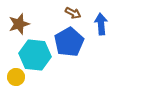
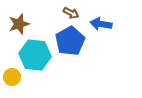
brown arrow: moved 2 px left
blue arrow: rotated 75 degrees counterclockwise
blue pentagon: moved 1 px right, 1 px up
yellow circle: moved 4 px left
